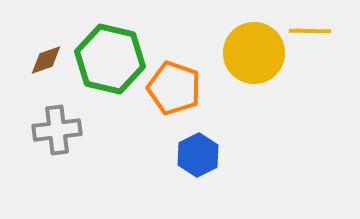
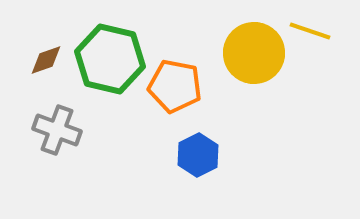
yellow line: rotated 18 degrees clockwise
orange pentagon: moved 1 px right, 2 px up; rotated 8 degrees counterclockwise
gray cross: rotated 27 degrees clockwise
